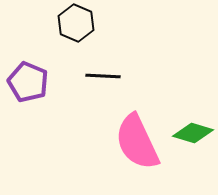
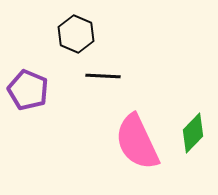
black hexagon: moved 11 px down
purple pentagon: moved 8 px down
green diamond: rotated 63 degrees counterclockwise
